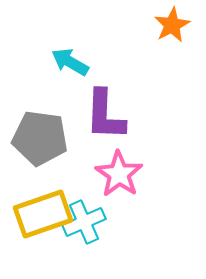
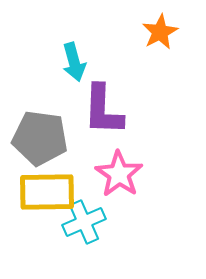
orange star: moved 12 px left, 7 px down
cyan arrow: moved 4 px right; rotated 135 degrees counterclockwise
purple L-shape: moved 2 px left, 5 px up
yellow rectangle: moved 4 px right, 22 px up; rotated 18 degrees clockwise
